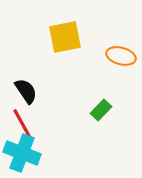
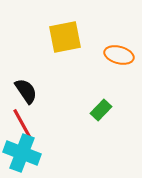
orange ellipse: moved 2 px left, 1 px up
